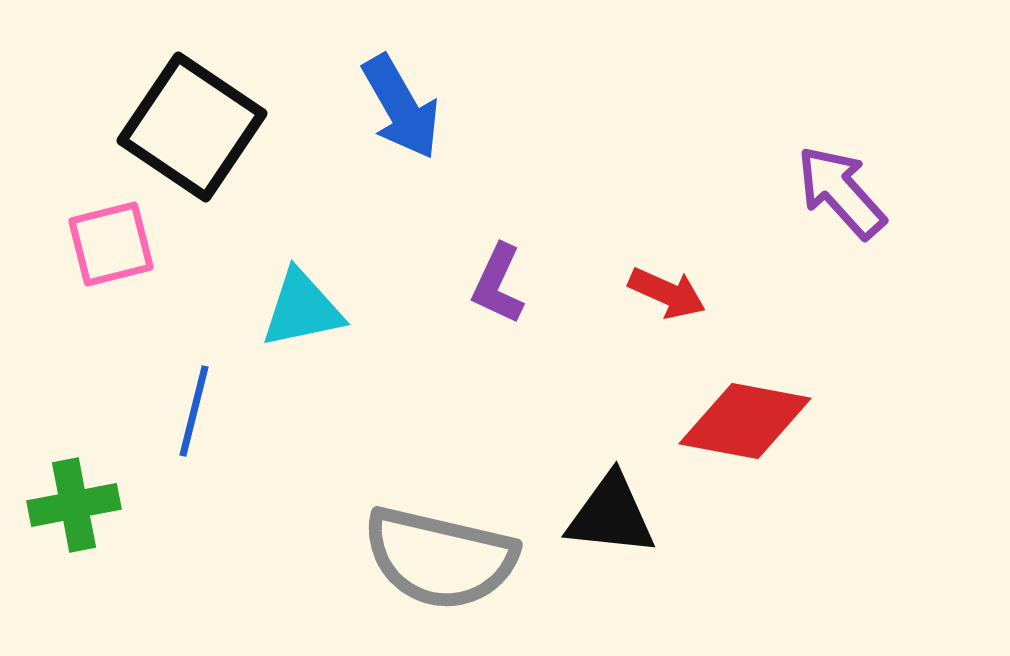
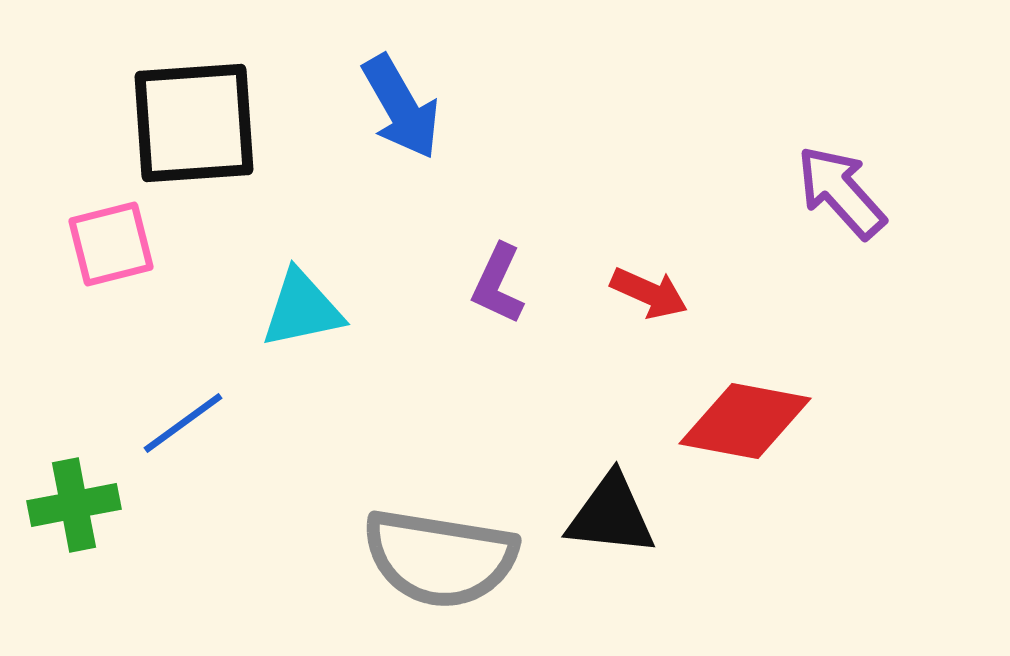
black square: moved 2 px right, 4 px up; rotated 38 degrees counterclockwise
red arrow: moved 18 px left
blue line: moved 11 px left, 12 px down; rotated 40 degrees clockwise
gray semicircle: rotated 4 degrees counterclockwise
